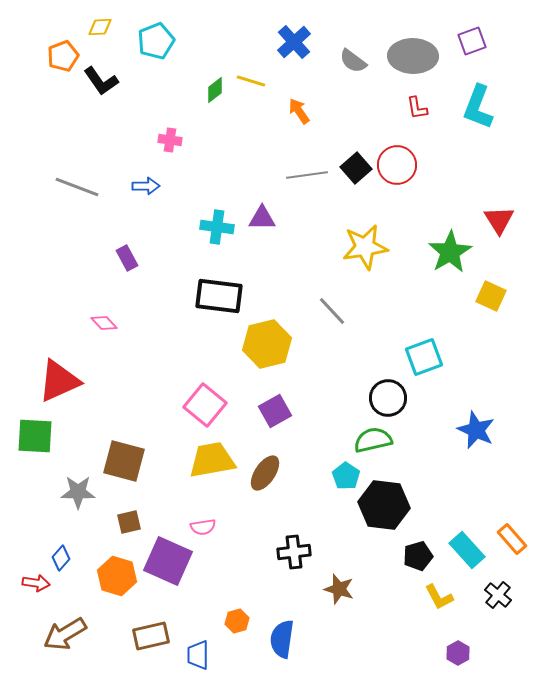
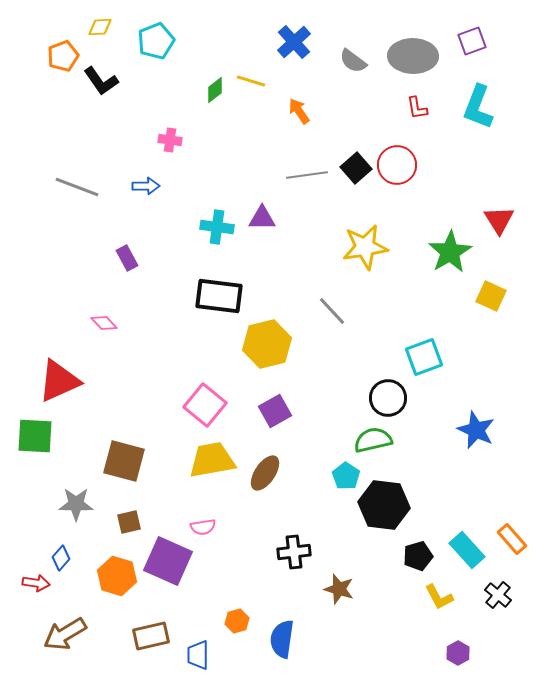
gray star at (78, 492): moved 2 px left, 12 px down
